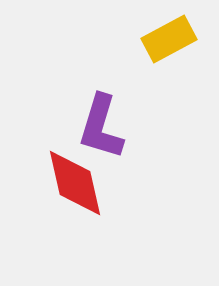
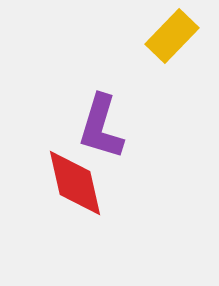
yellow rectangle: moved 3 px right, 3 px up; rotated 18 degrees counterclockwise
